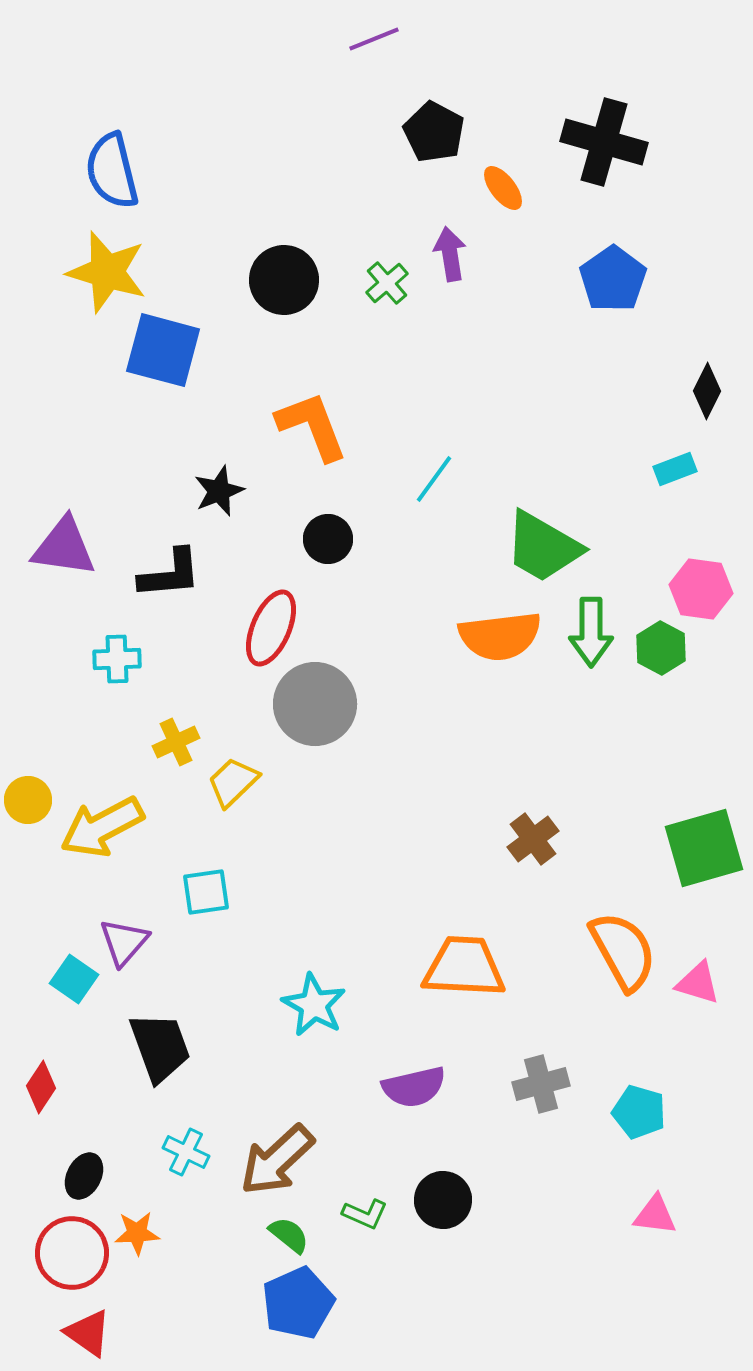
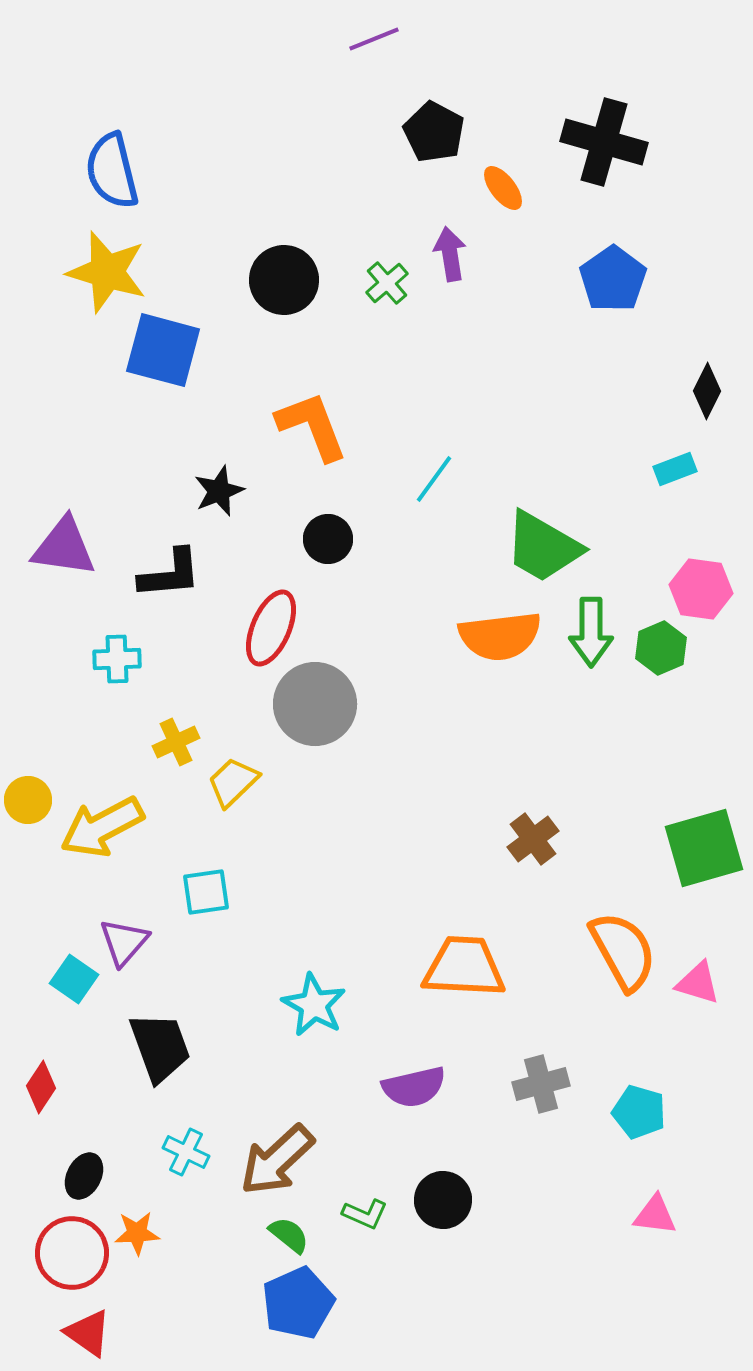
green hexagon at (661, 648): rotated 9 degrees clockwise
